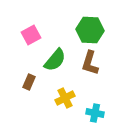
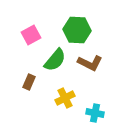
green hexagon: moved 13 px left
brown L-shape: rotated 80 degrees counterclockwise
